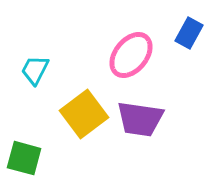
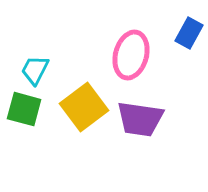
pink ellipse: rotated 24 degrees counterclockwise
yellow square: moved 7 px up
green square: moved 49 px up
